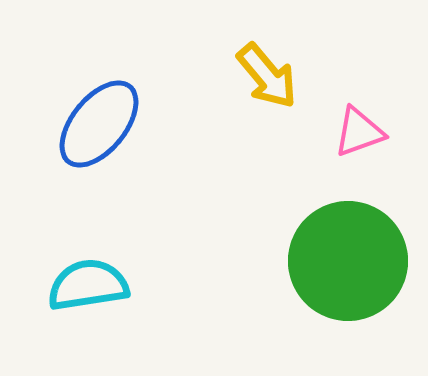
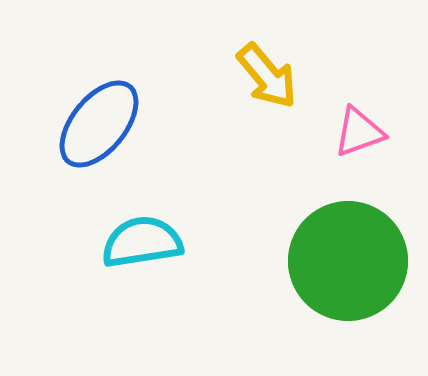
cyan semicircle: moved 54 px right, 43 px up
